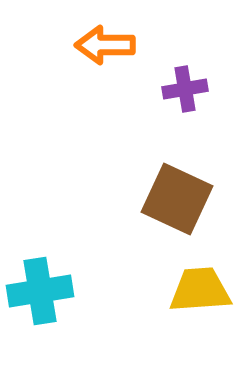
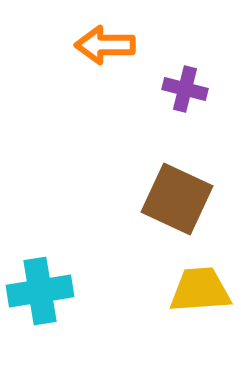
purple cross: rotated 24 degrees clockwise
